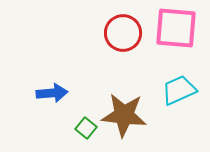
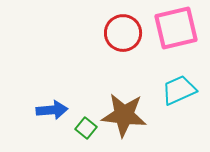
pink square: rotated 18 degrees counterclockwise
blue arrow: moved 17 px down
